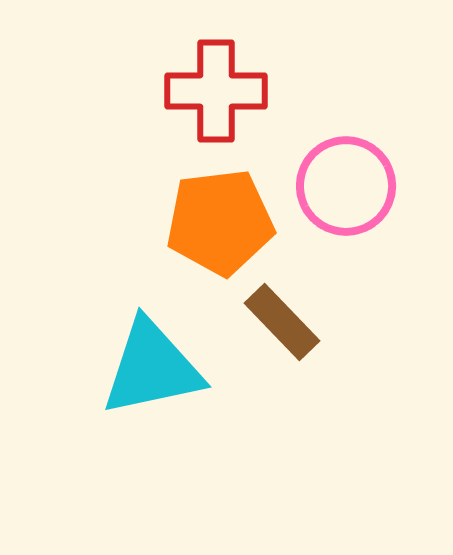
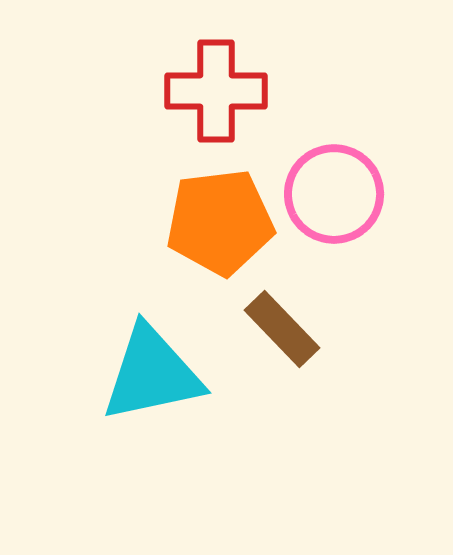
pink circle: moved 12 px left, 8 px down
brown rectangle: moved 7 px down
cyan triangle: moved 6 px down
